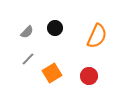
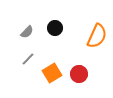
red circle: moved 10 px left, 2 px up
